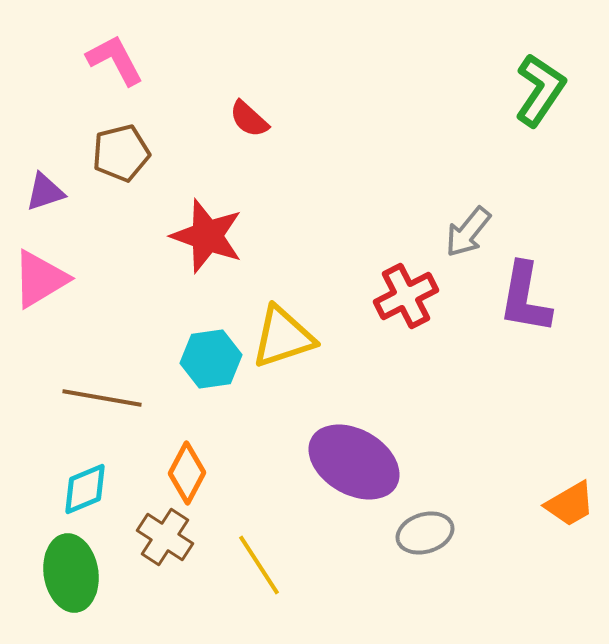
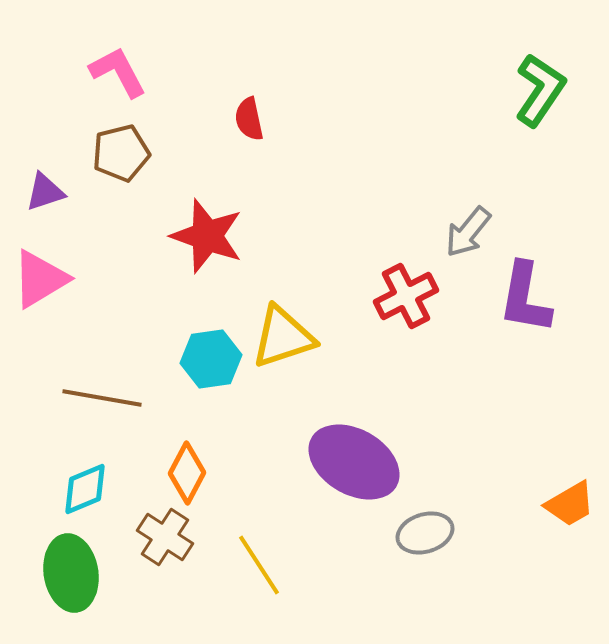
pink L-shape: moved 3 px right, 12 px down
red semicircle: rotated 36 degrees clockwise
